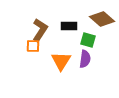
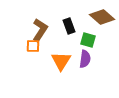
brown diamond: moved 2 px up
black rectangle: rotated 70 degrees clockwise
